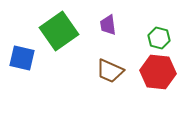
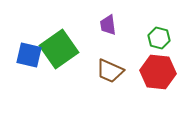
green square: moved 18 px down
blue square: moved 7 px right, 3 px up
